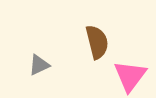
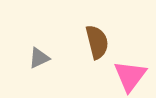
gray triangle: moved 7 px up
